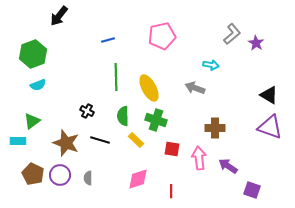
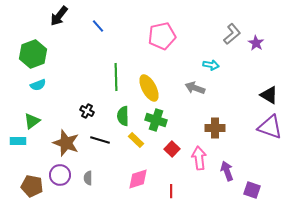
blue line: moved 10 px left, 14 px up; rotated 64 degrees clockwise
red square: rotated 35 degrees clockwise
purple arrow: moved 1 px left, 5 px down; rotated 36 degrees clockwise
brown pentagon: moved 1 px left, 12 px down; rotated 15 degrees counterclockwise
